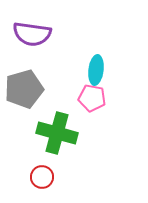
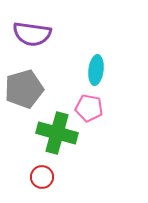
pink pentagon: moved 3 px left, 10 px down
